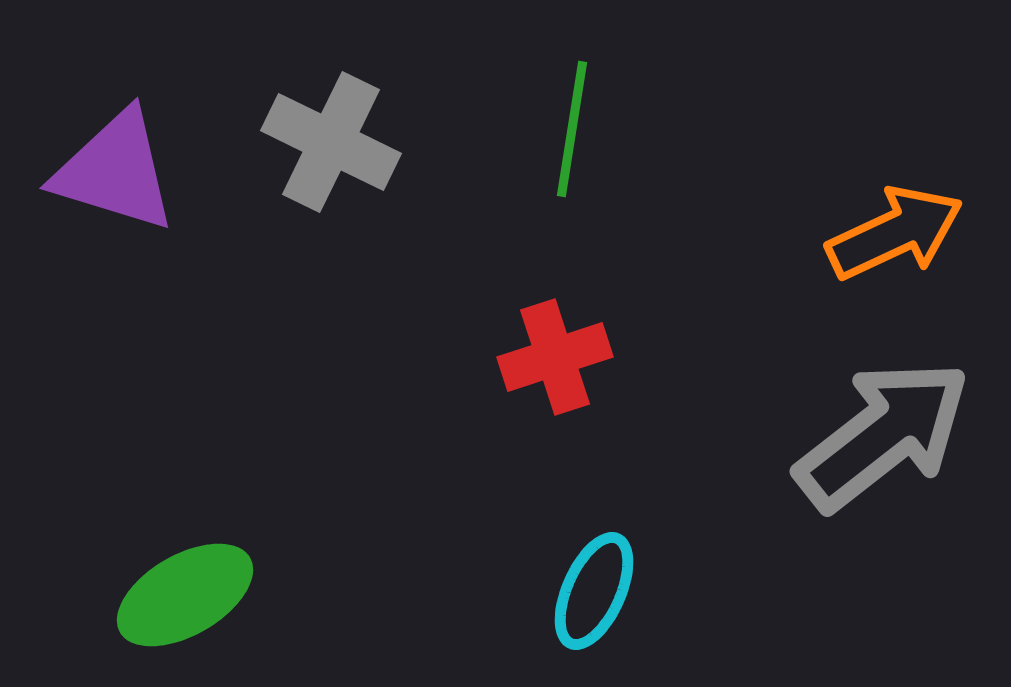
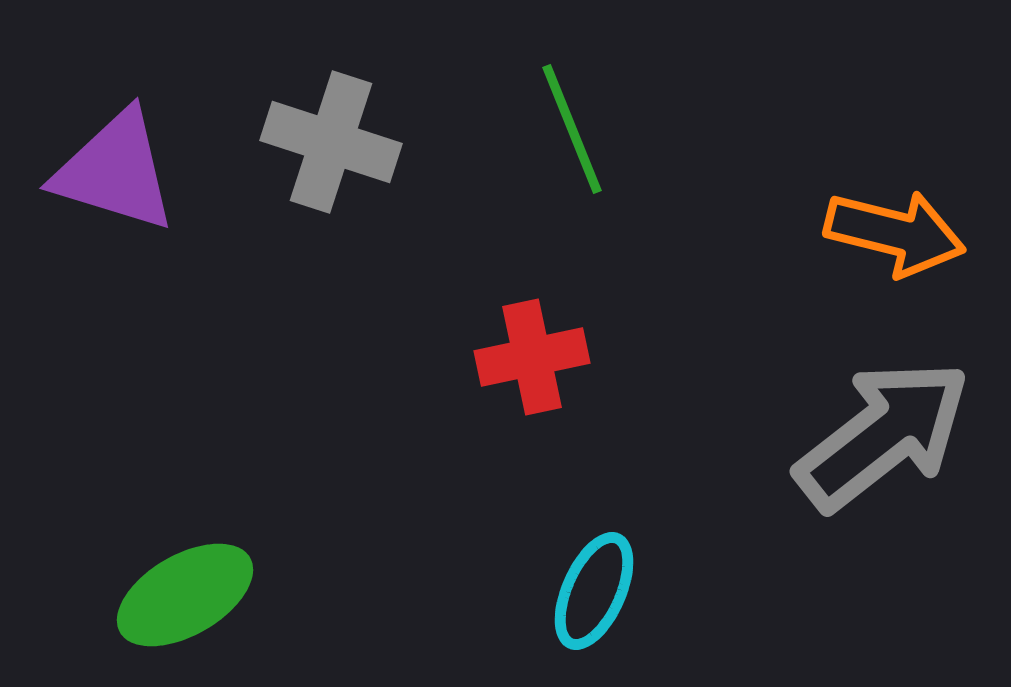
green line: rotated 31 degrees counterclockwise
gray cross: rotated 8 degrees counterclockwise
orange arrow: rotated 39 degrees clockwise
red cross: moved 23 px left; rotated 6 degrees clockwise
